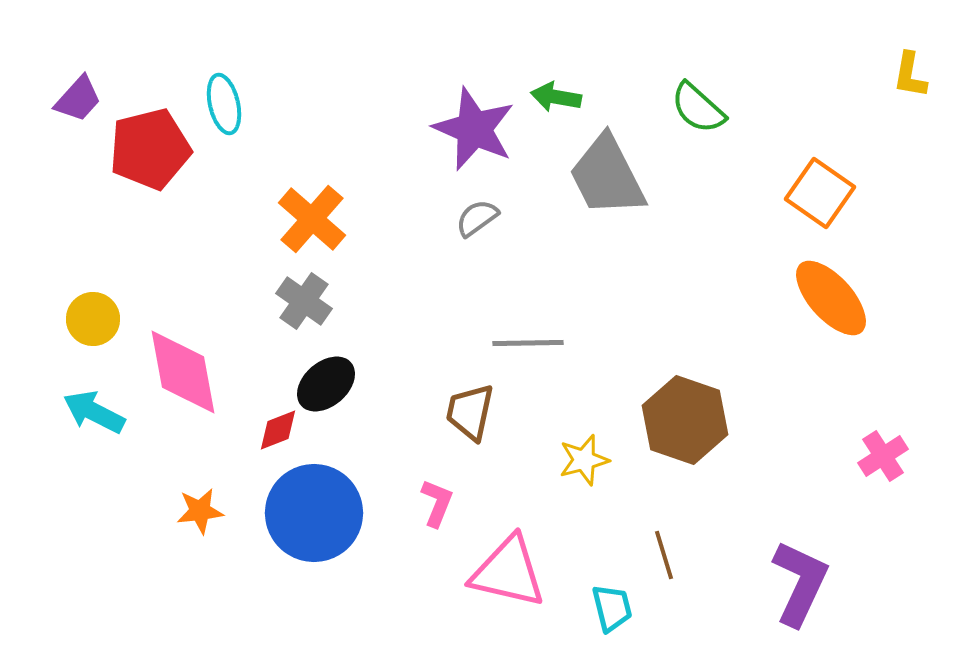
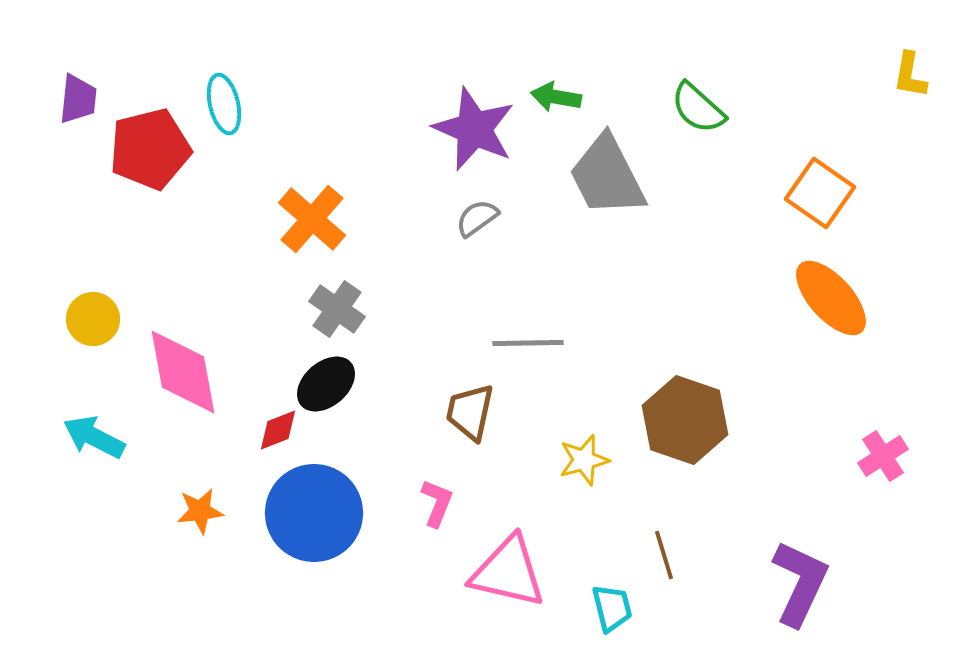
purple trapezoid: rotated 36 degrees counterclockwise
gray cross: moved 33 px right, 8 px down
cyan arrow: moved 25 px down
